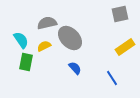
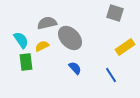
gray square: moved 5 px left, 1 px up; rotated 30 degrees clockwise
yellow semicircle: moved 2 px left
green rectangle: rotated 18 degrees counterclockwise
blue line: moved 1 px left, 3 px up
